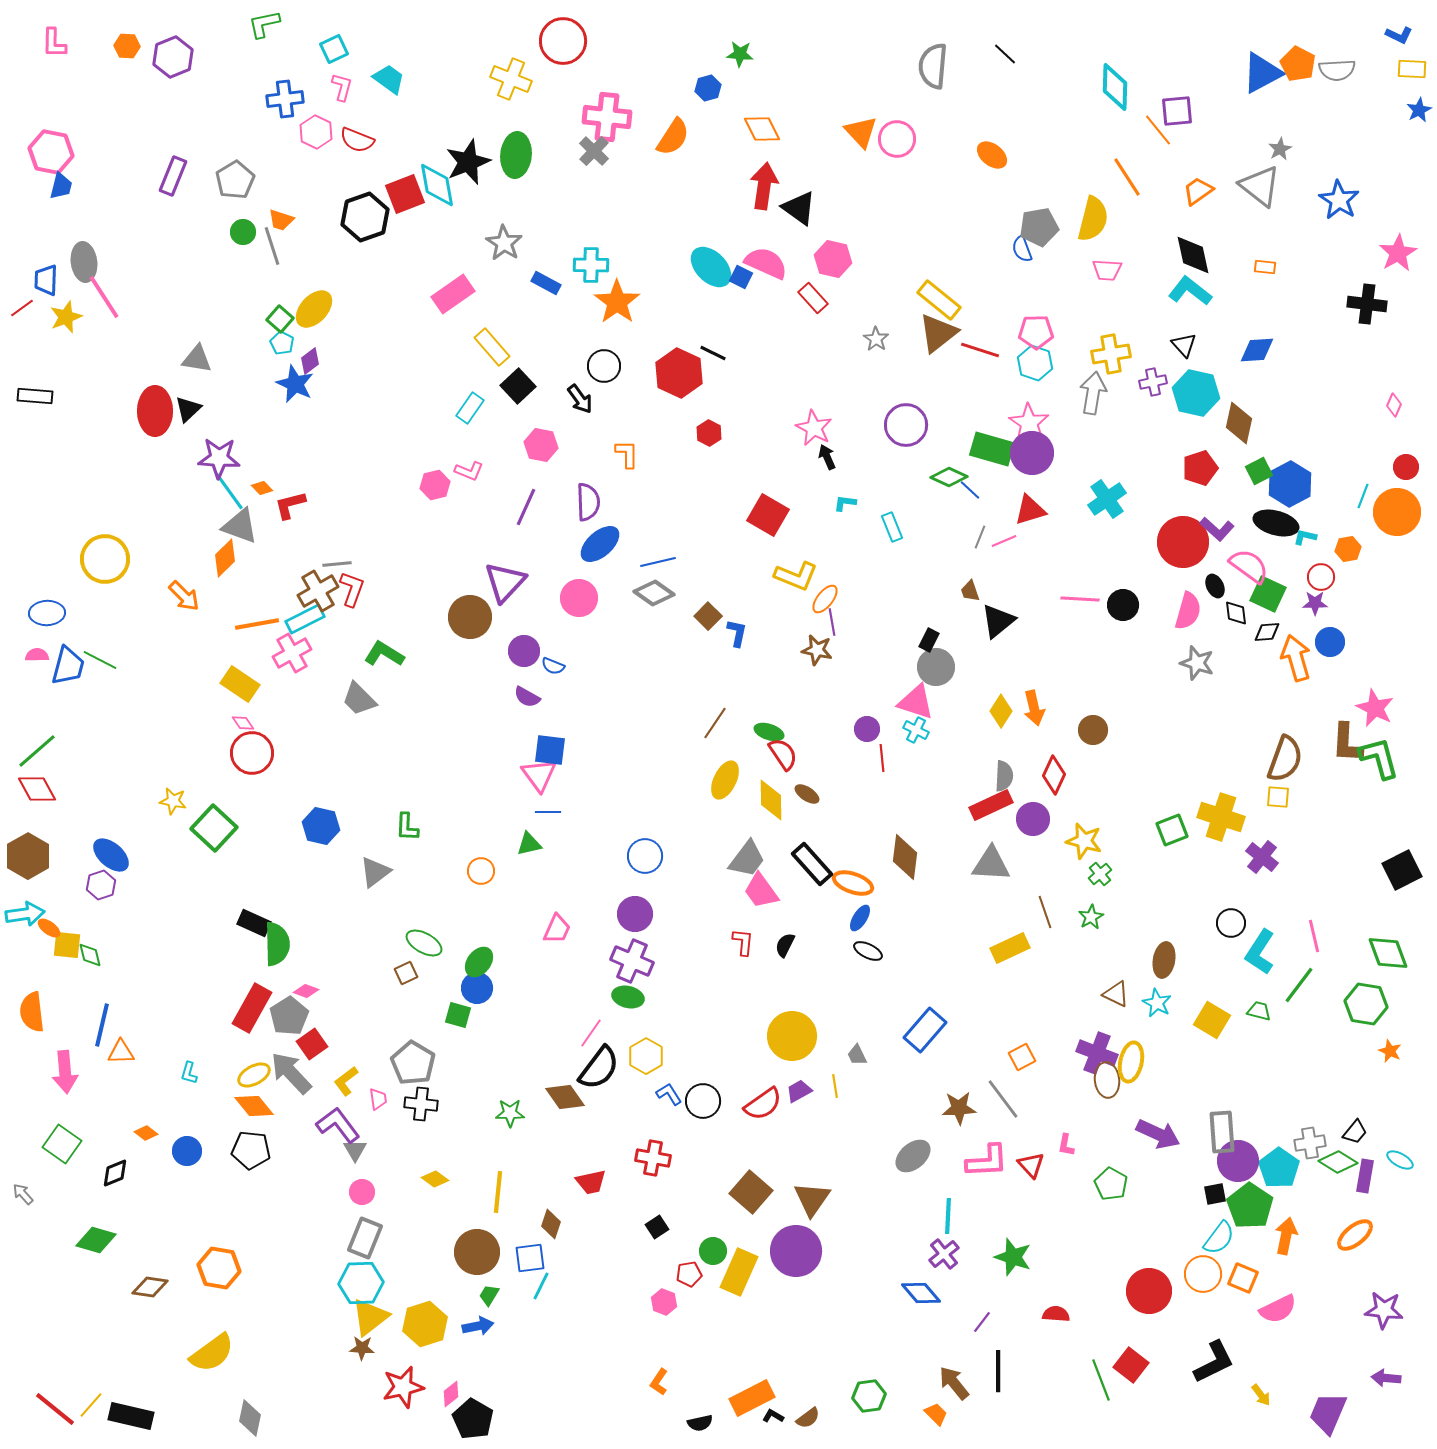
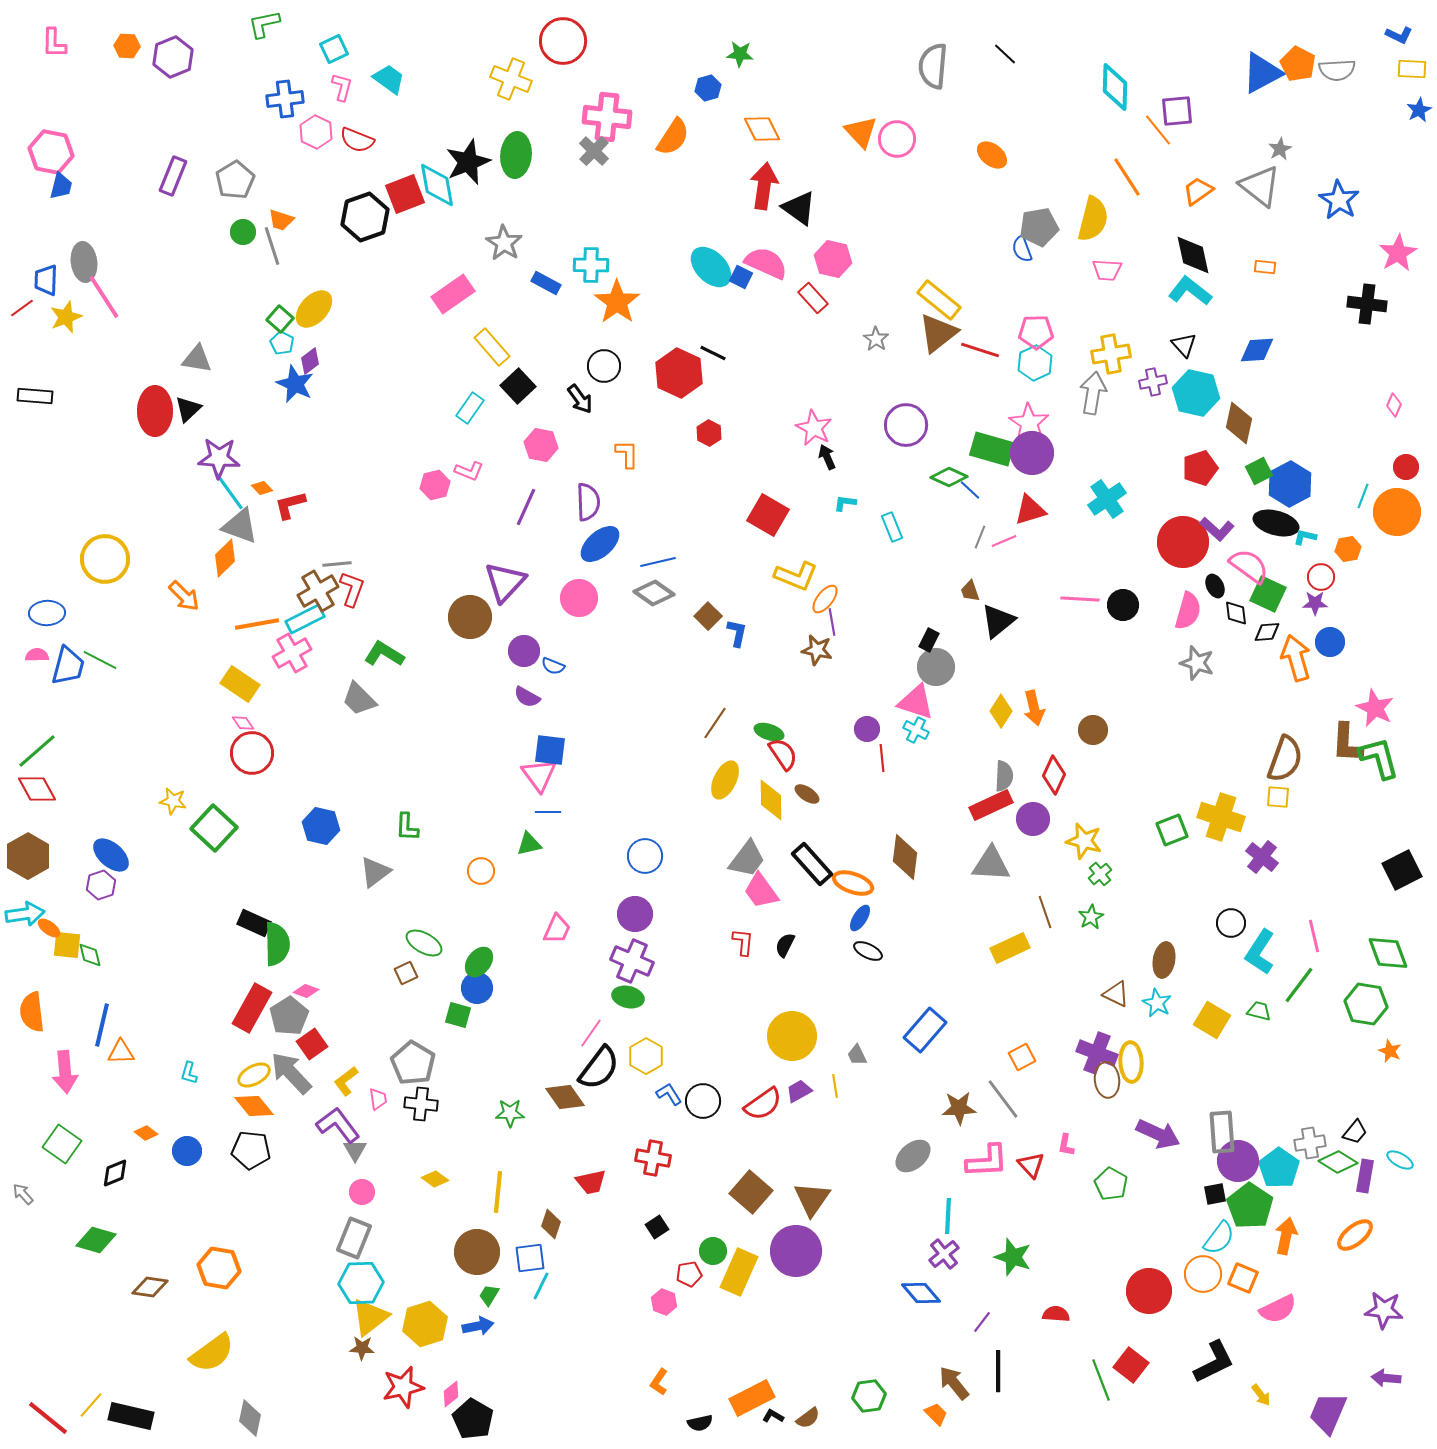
cyan hexagon at (1035, 363): rotated 16 degrees clockwise
yellow ellipse at (1131, 1062): rotated 15 degrees counterclockwise
gray rectangle at (365, 1238): moved 11 px left
red line at (55, 1409): moved 7 px left, 9 px down
